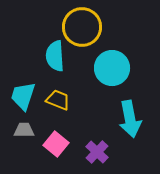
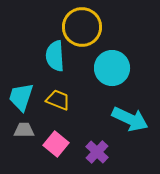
cyan trapezoid: moved 2 px left, 1 px down
cyan arrow: rotated 54 degrees counterclockwise
